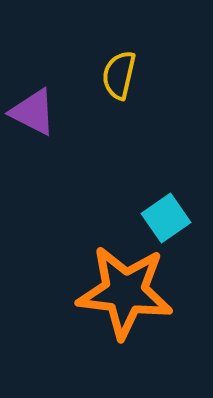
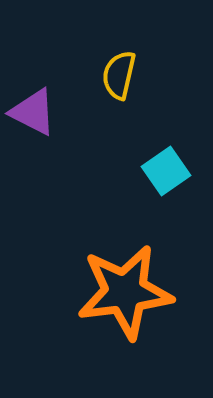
cyan square: moved 47 px up
orange star: rotated 14 degrees counterclockwise
